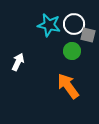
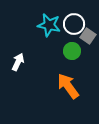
gray square: moved 1 px down; rotated 21 degrees clockwise
